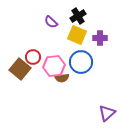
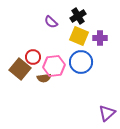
yellow square: moved 2 px right, 1 px down
brown semicircle: moved 18 px left
